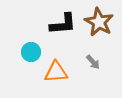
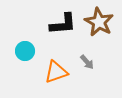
cyan circle: moved 6 px left, 1 px up
gray arrow: moved 6 px left
orange triangle: rotated 15 degrees counterclockwise
